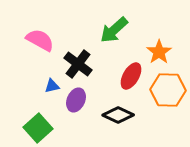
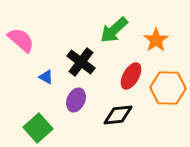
pink semicircle: moved 19 px left; rotated 12 degrees clockwise
orange star: moved 3 px left, 12 px up
black cross: moved 3 px right, 2 px up
blue triangle: moved 6 px left, 9 px up; rotated 42 degrees clockwise
orange hexagon: moved 2 px up
black diamond: rotated 32 degrees counterclockwise
